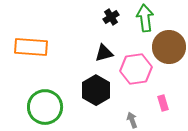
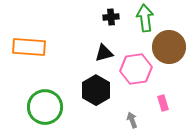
black cross: rotated 28 degrees clockwise
orange rectangle: moved 2 px left
